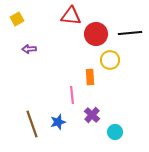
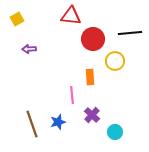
red circle: moved 3 px left, 5 px down
yellow circle: moved 5 px right, 1 px down
